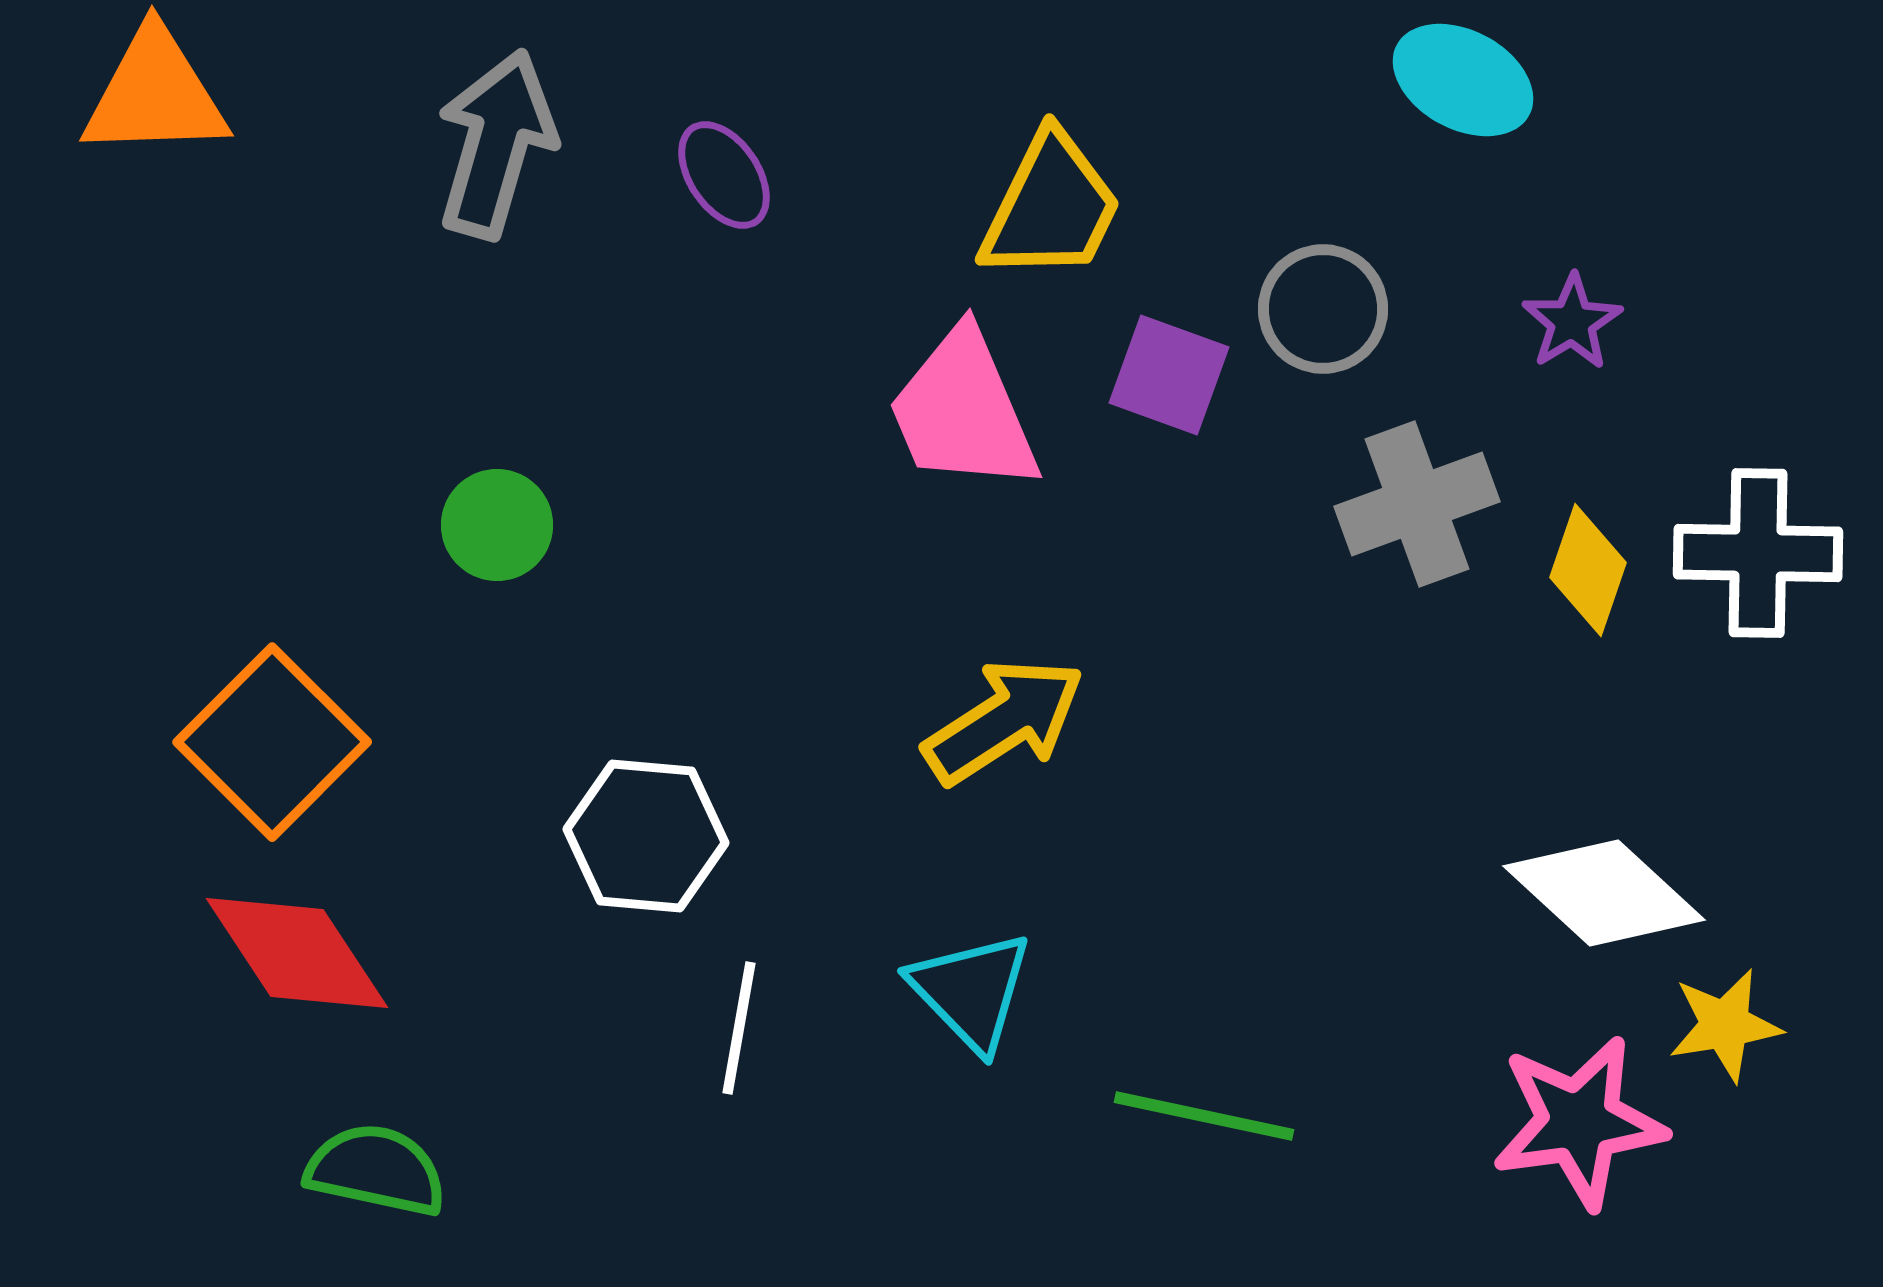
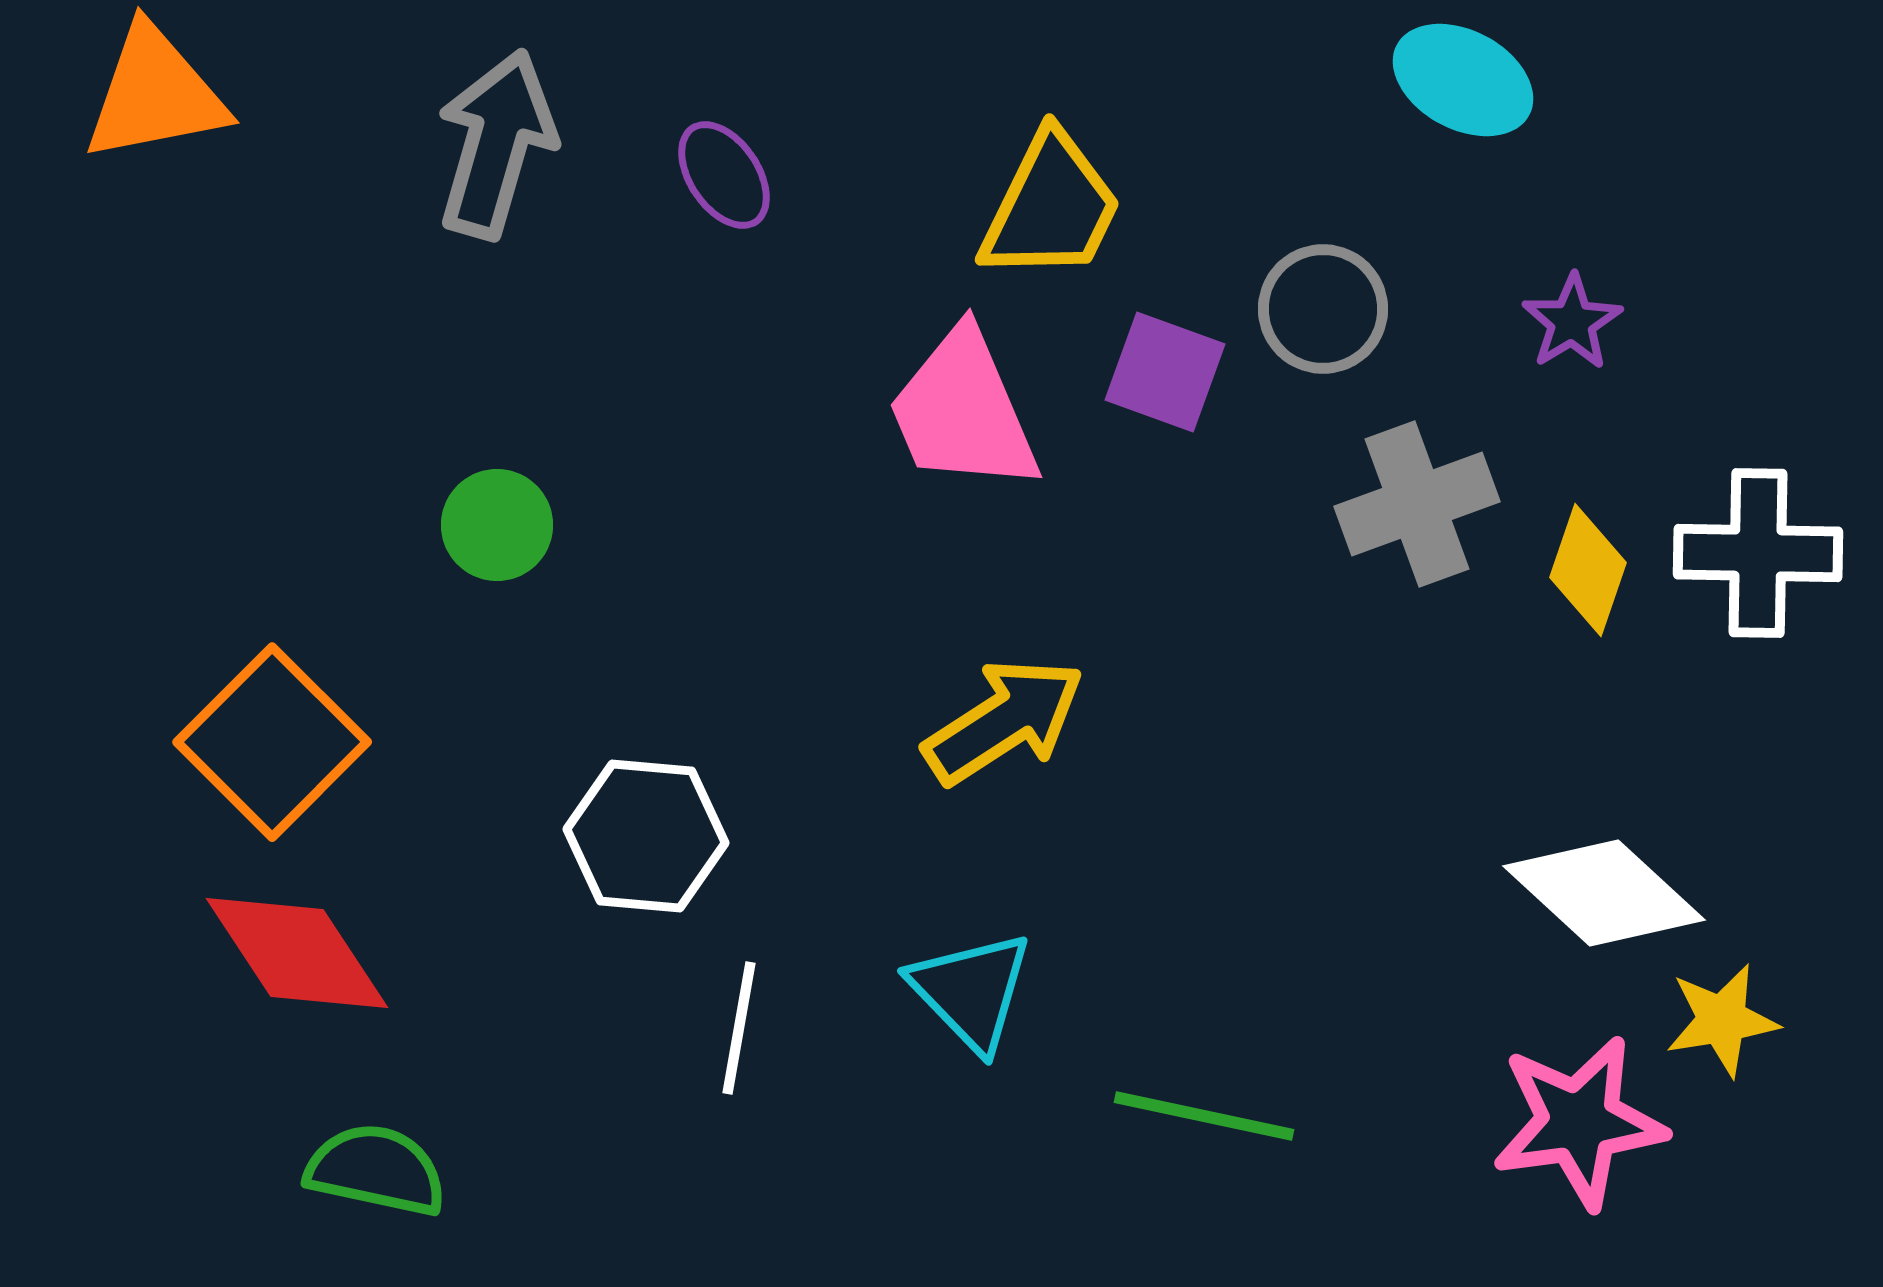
orange triangle: rotated 9 degrees counterclockwise
purple square: moved 4 px left, 3 px up
yellow star: moved 3 px left, 5 px up
